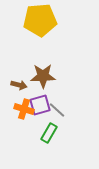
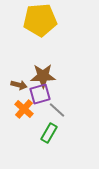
purple square: moved 11 px up
orange cross: rotated 24 degrees clockwise
